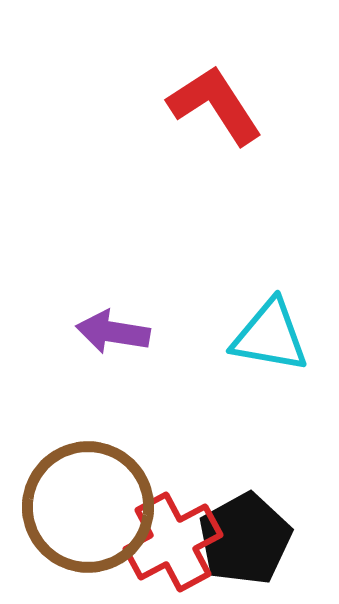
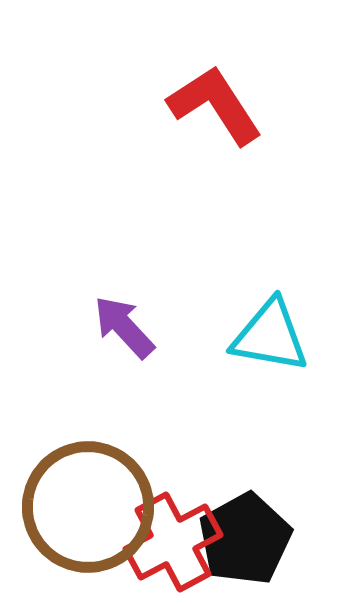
purple arrow: moved 11 px right, 5 px up; rotated 38 degrees clockwise
